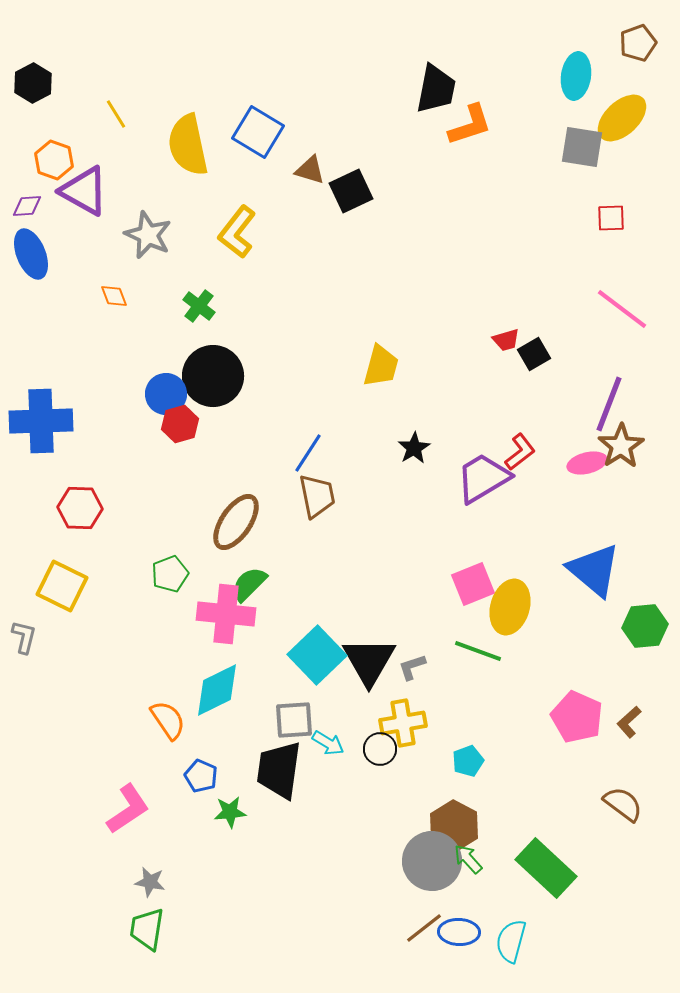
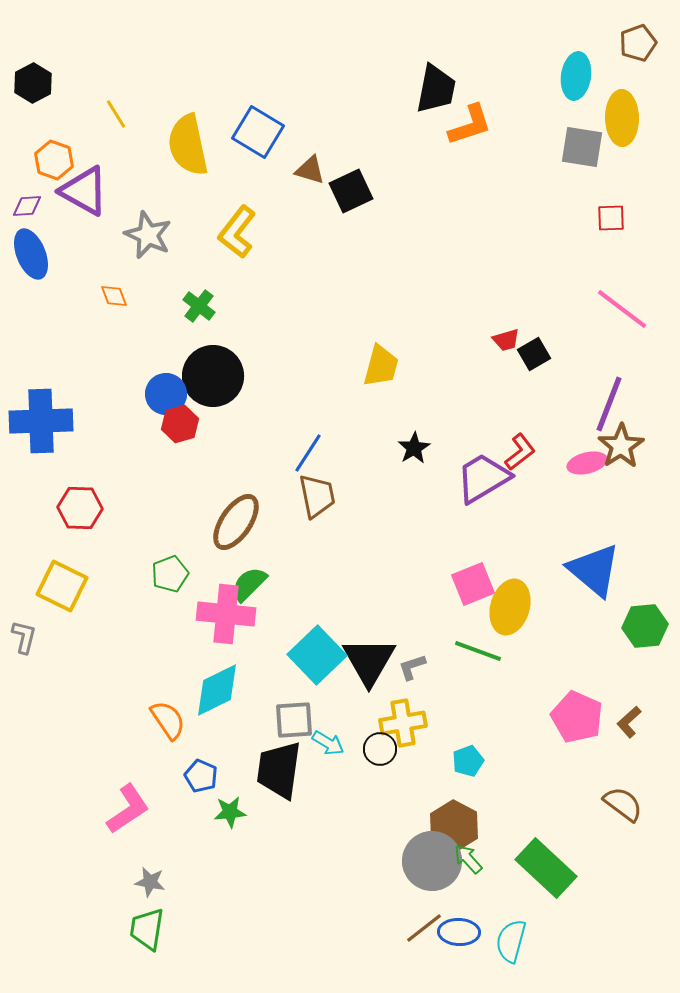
yellow ellipse at (622, 118): rotated 48 degrees counterclockwise
